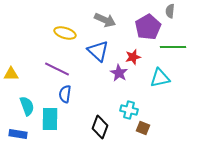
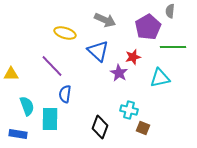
purple line: moved 5 px left, 3 px up; rotated 20 degrees clockwise
